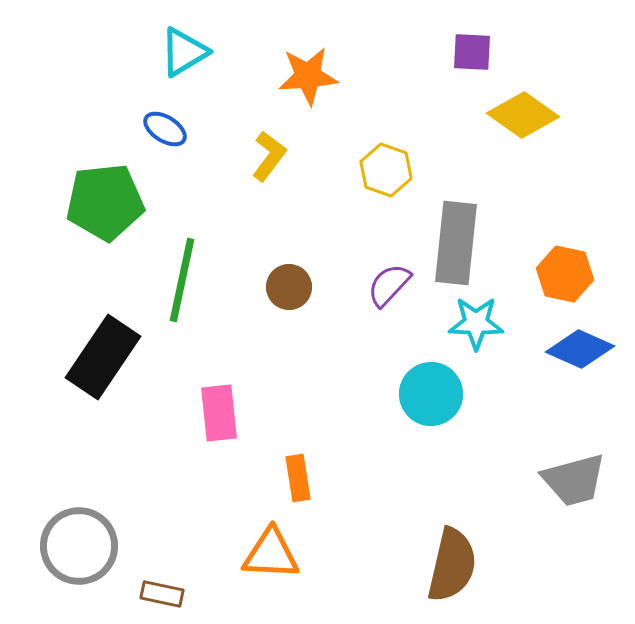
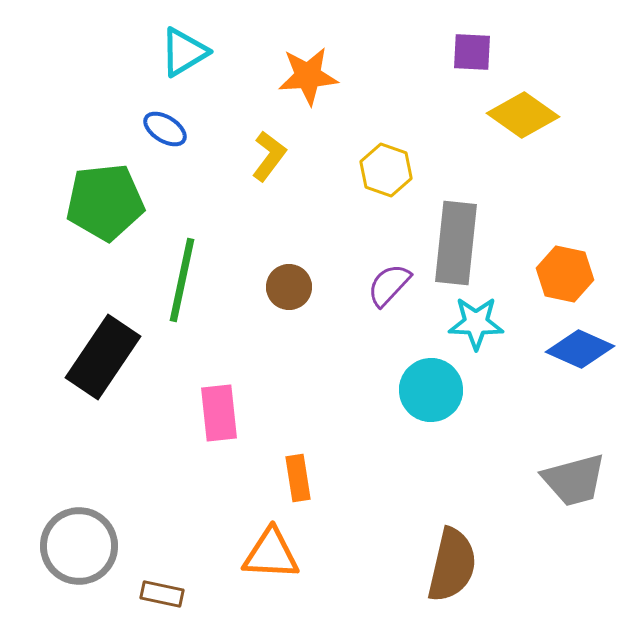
cyan circle: moved 4 px up
